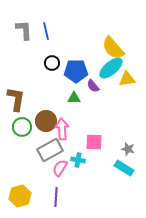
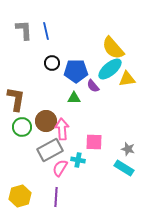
cyan ellipse: moved 1 px left, 1 px down
